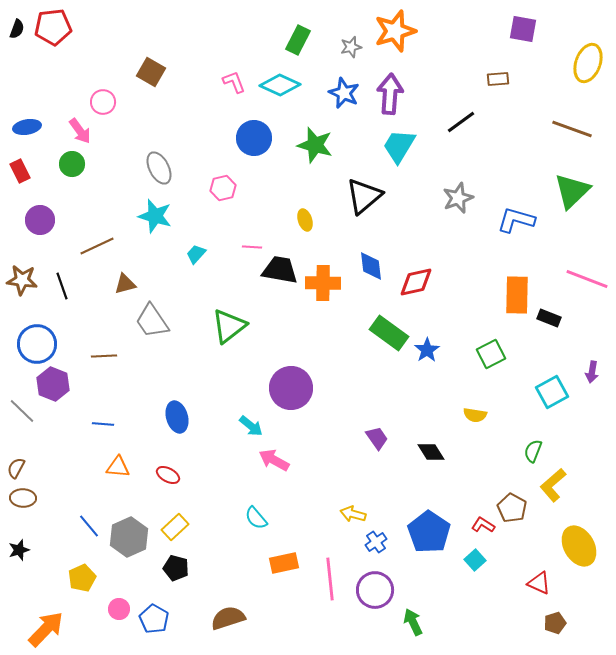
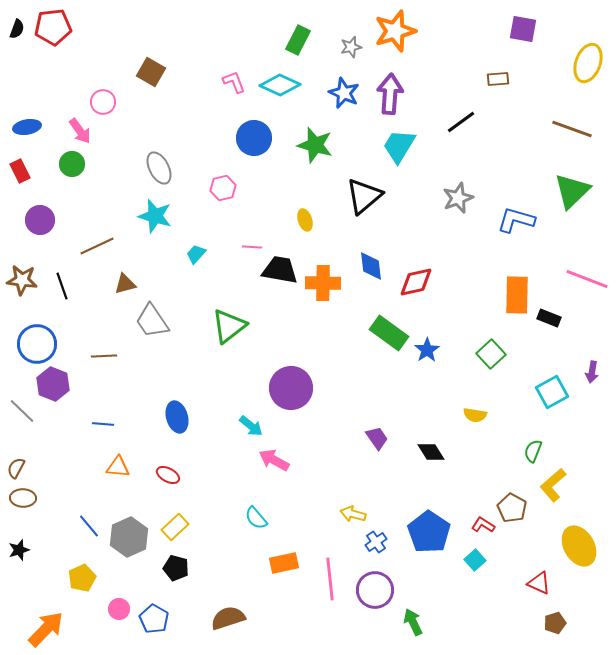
green square at (491, 354): rotated 16 degrees counterclockwise
